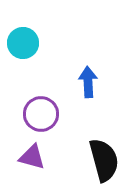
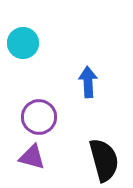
purple circle: moved 2 px left, 3 px down
